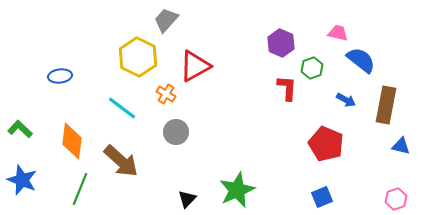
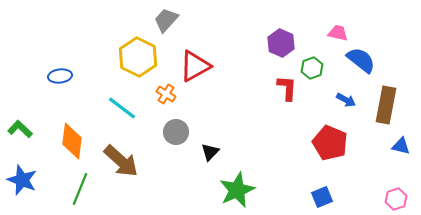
red pentagon: moved 4 px right, 1 px up
black triangle: moved 23 px right, 47 px up
